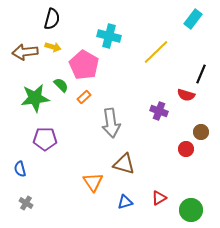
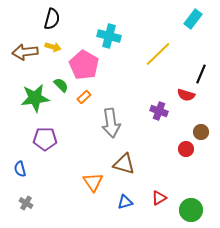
yellow line: moved 2 px right, 2 px down
